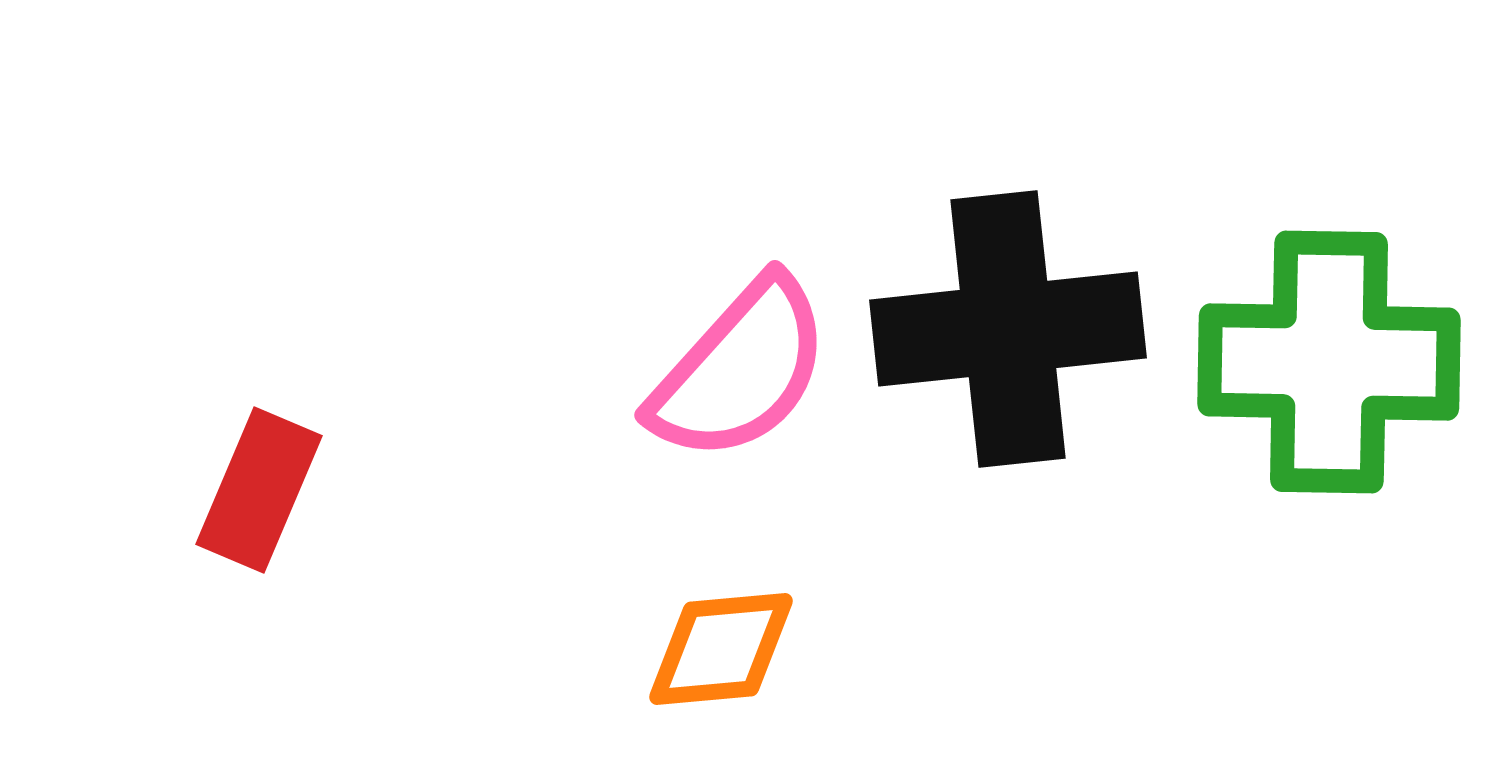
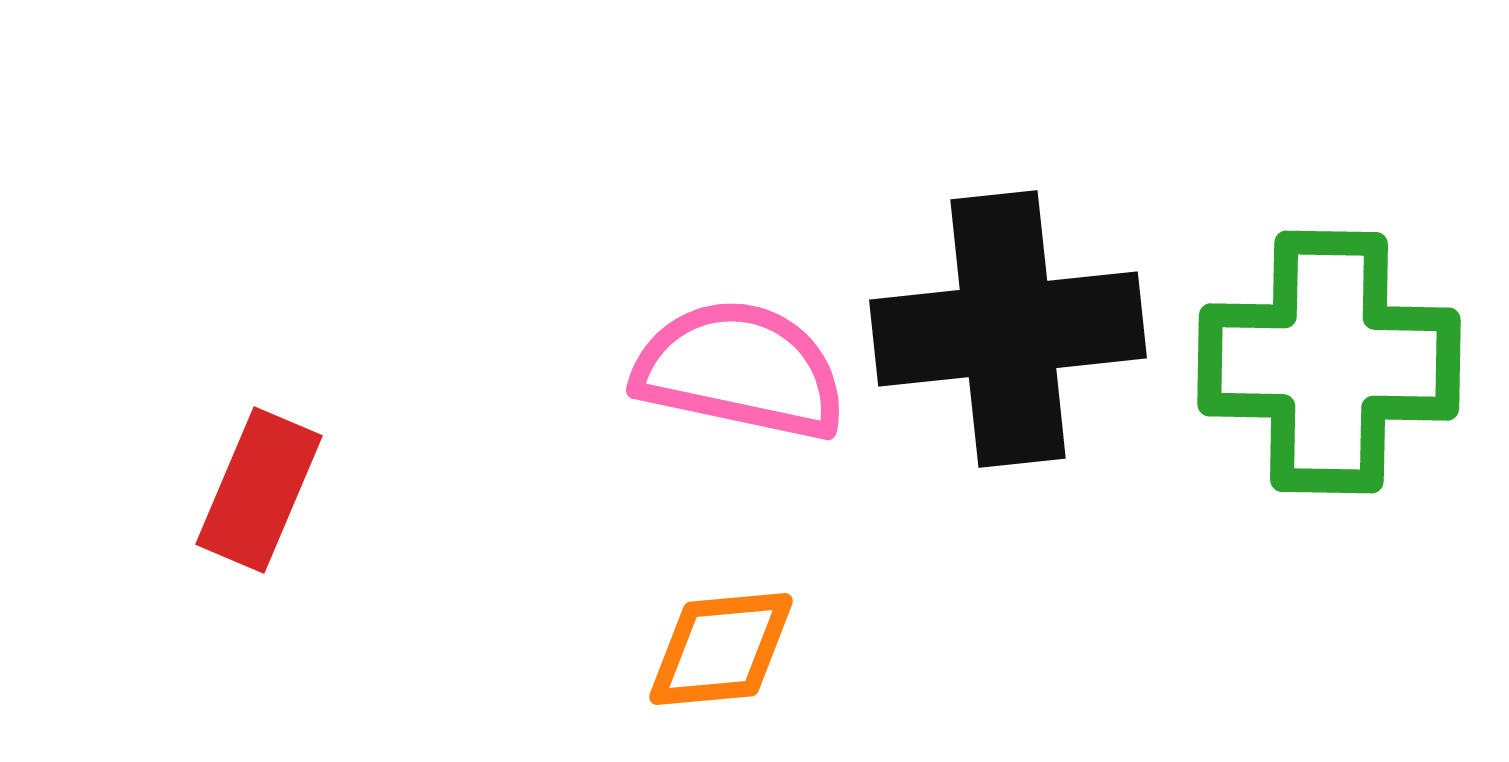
pink semicircle: rotated 120 degrees counterclockwise
